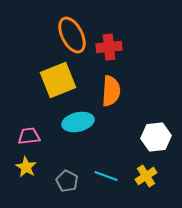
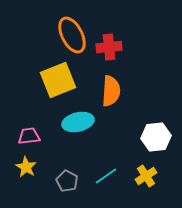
cyan line: rotated 55 degrees counterclockwise
